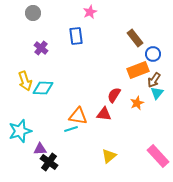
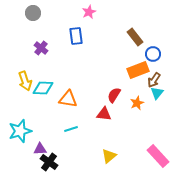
pink star: moved 1 px left
brown rectangle: moved 1 px up
orange triangle: moved 10 px left, 17 px up
